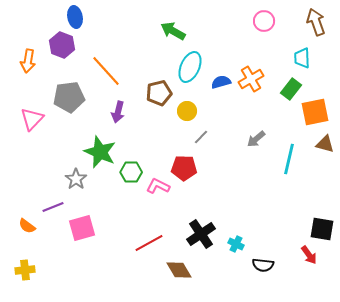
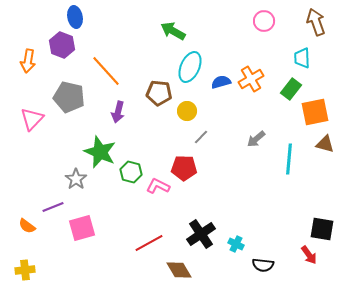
brown pentagon: rotated 20 degrees clockwise
gray pentagon: rotated 20 degrees clockwise
cyan line: rotated 8 degrees counterclockwise
green hexagon: rotated 15 degrees clockwise
